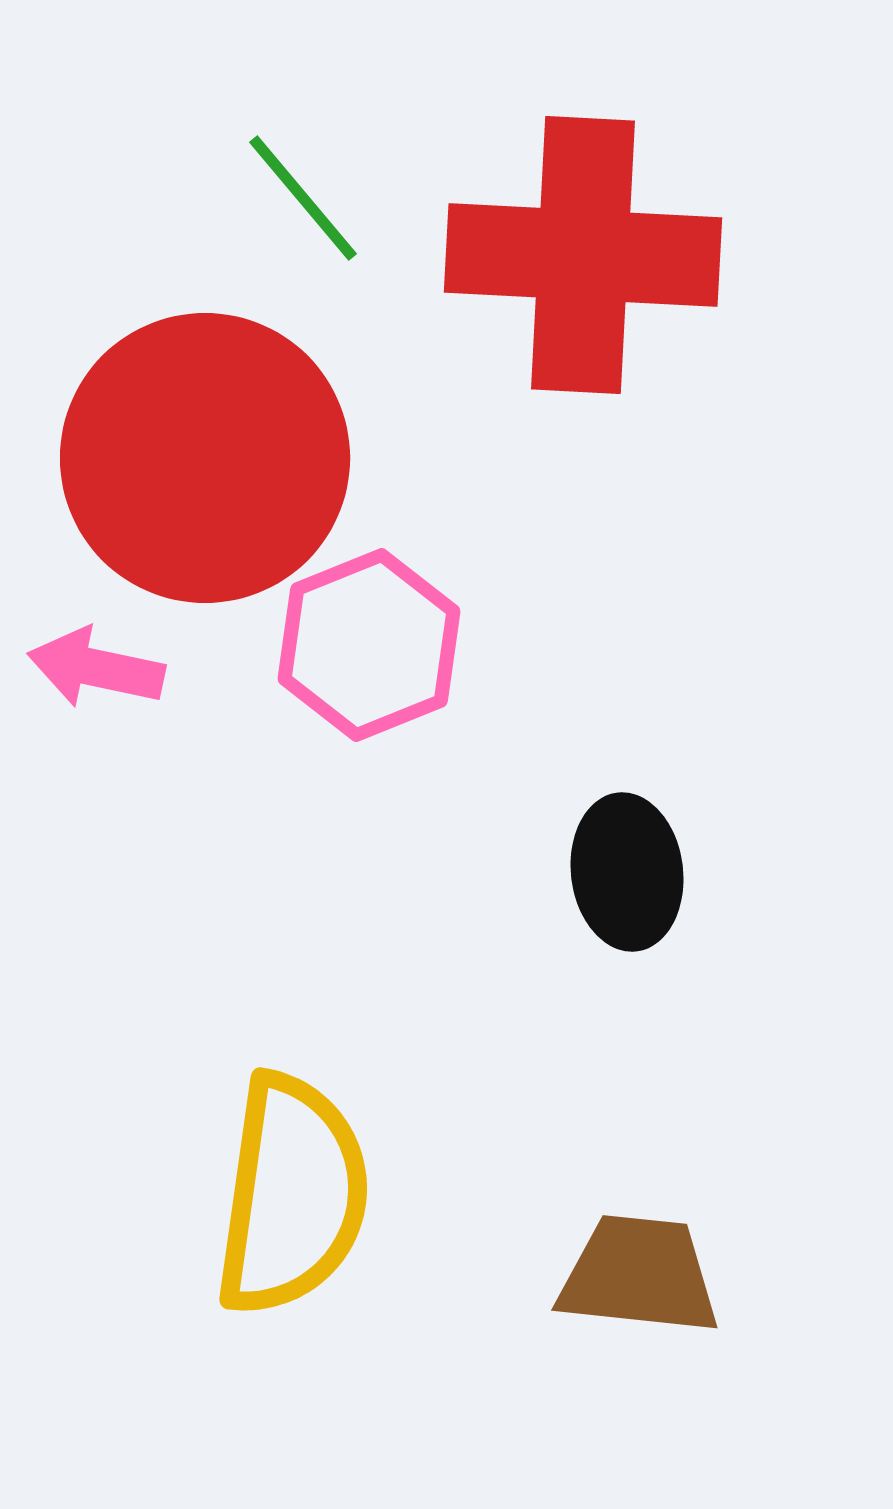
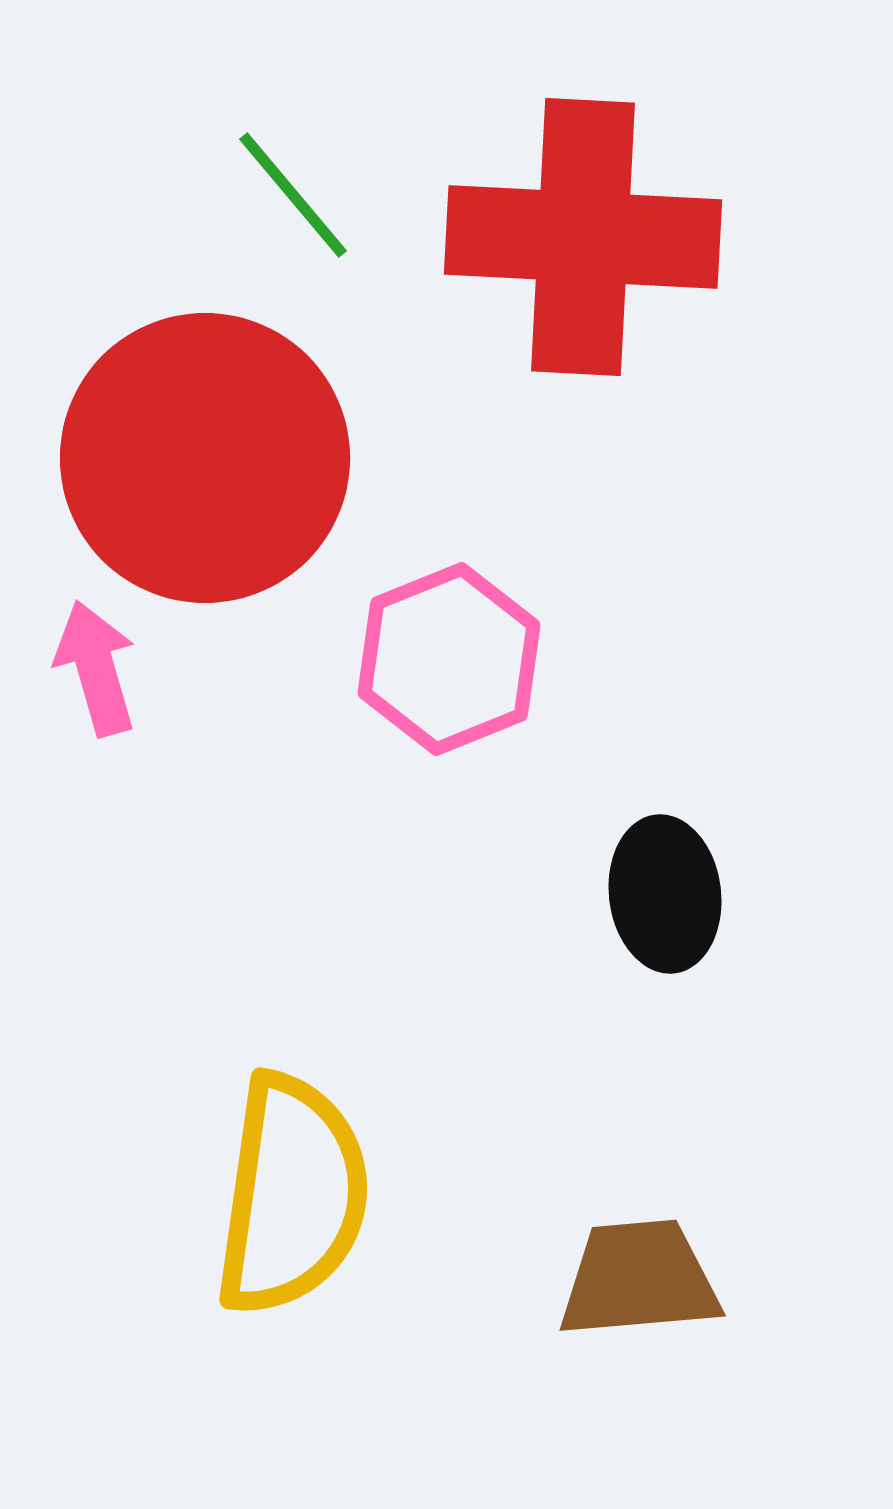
green line: moved 10 px left, 3 px up
red cross: moved 18 px up
pink hexagon: moved 80 px right, 14 px down
pink arrow: rotated 62 degrees clockwise
black ellipse: moved 38 px right, 22 px down
brown trapezoid: moved 4 px down; rotated 11 degrees counterclockwise
